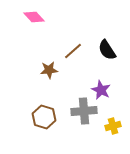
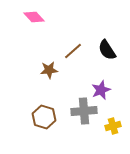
purple star: rotated 24 degrees clockwise
